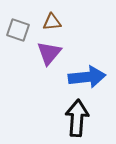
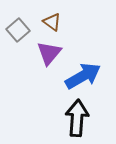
brown triangle: rotated 42 degrees clockwise
gray square: rotated 30 degrees clockwise
blue arrow: moved 4 px left, 1 px up; rotated 24 degrees counterclockwise
